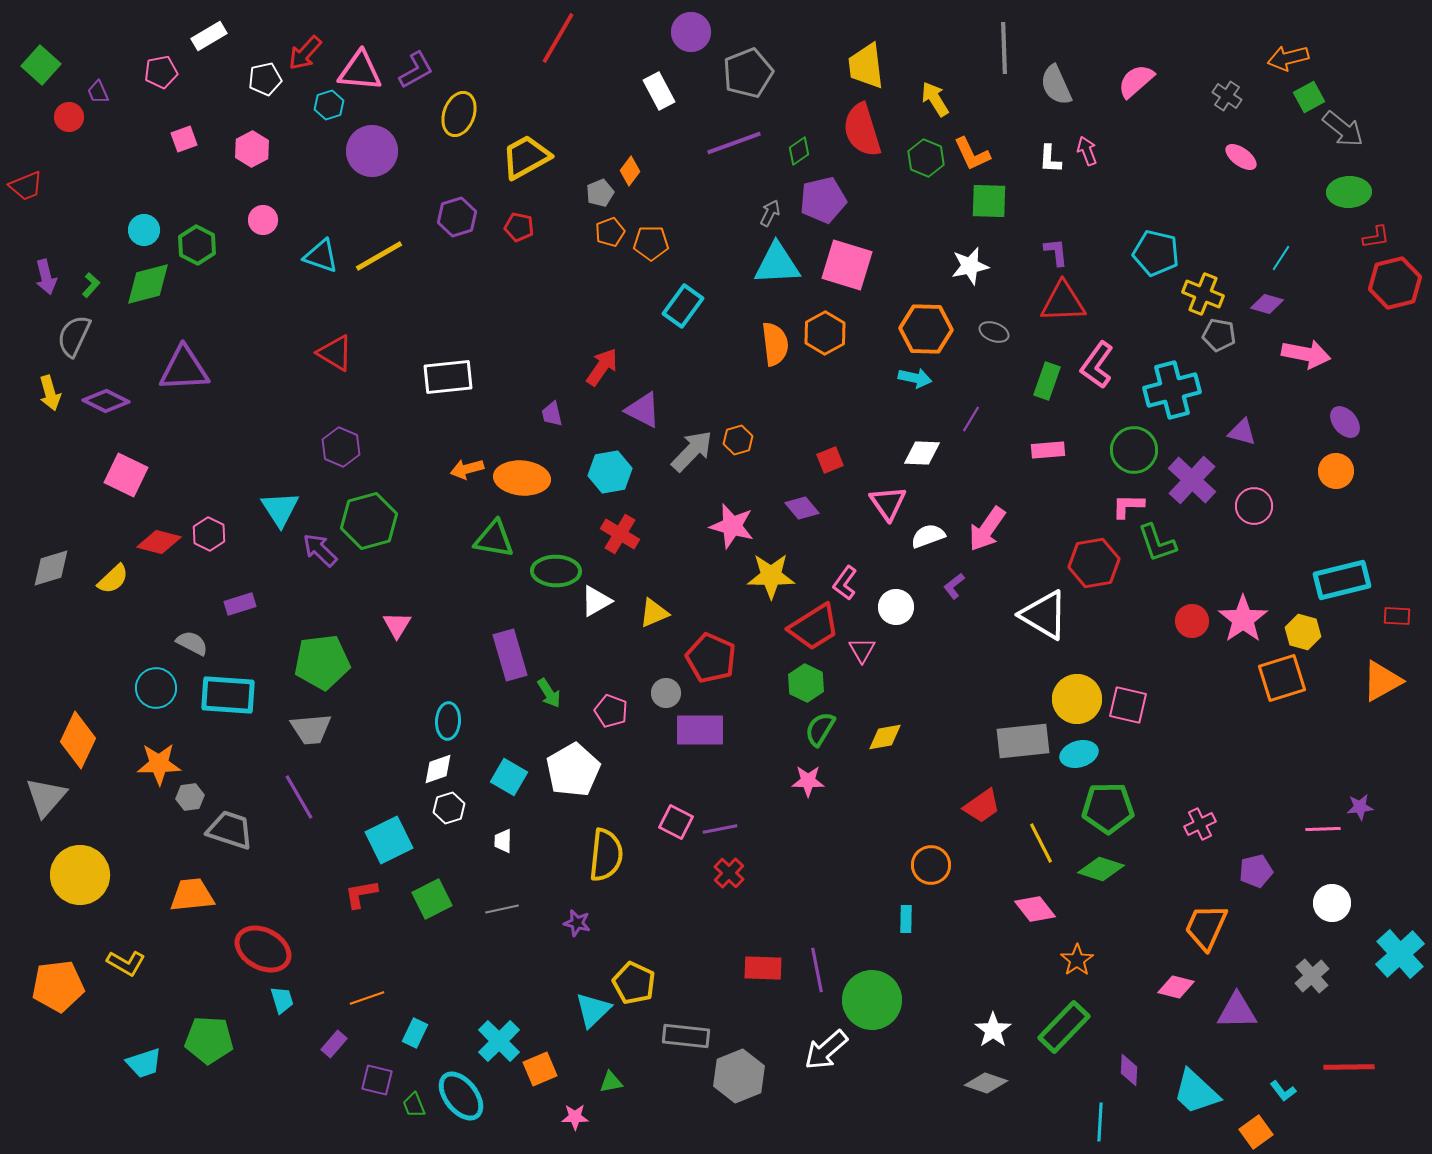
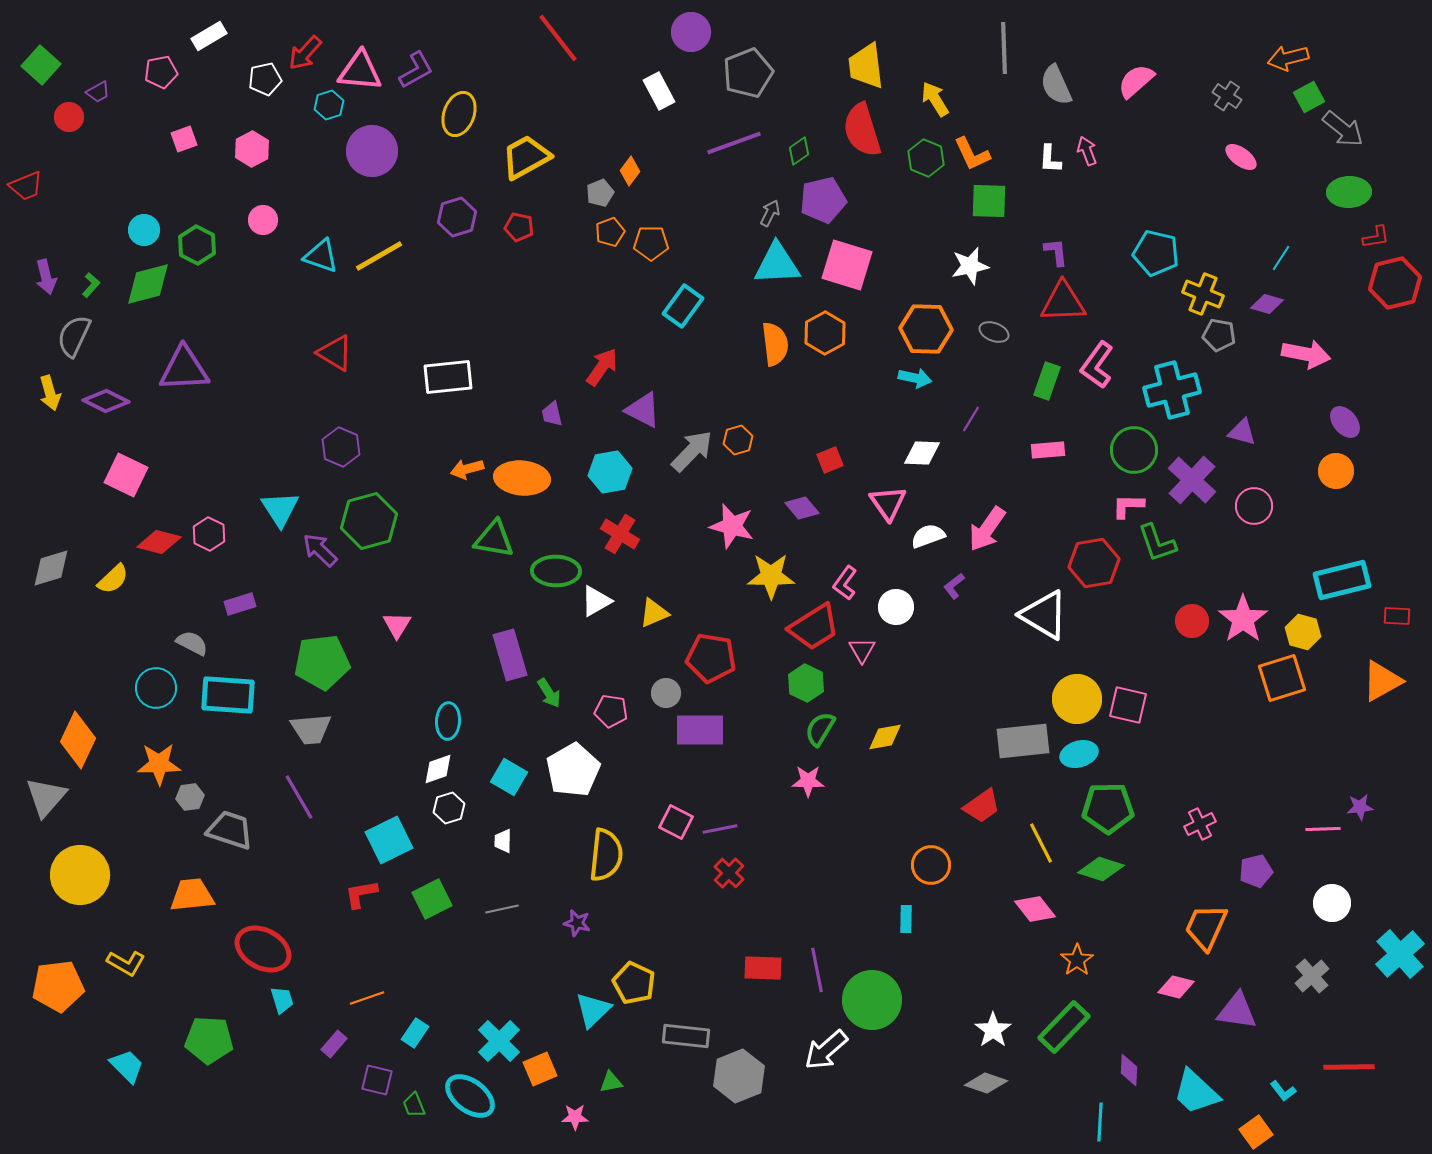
red line at (558, 38): rotated 68 degrees counterclockwise
purple trapezoid at (98, 92): rotated 95 degrees counterclockwise
red pentagon at (711, 658): rotated 15 degrees counterclockwise
pink pentagon at (611, 711): rotated 12 degrees counterclockwise
purple triangle at (1237, 1011): rotated 9 degrees clockwise
cyan rectangle at (415, 1033): rotated 8 degrees clockwise
cyan trapezoid at (144, 1063): moved 17 px left, 3 px down; rotated 117 degrees counterclockwise
cyan ellipse at (461, 1096): moved 9 px right; rotated 15 degrees counterclockwise
